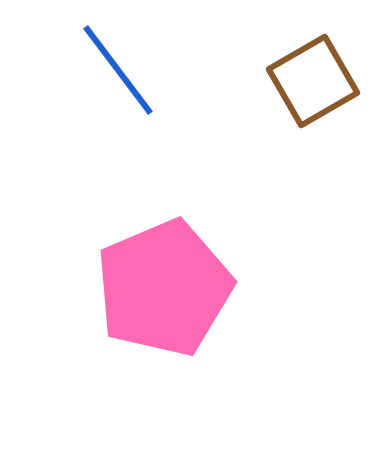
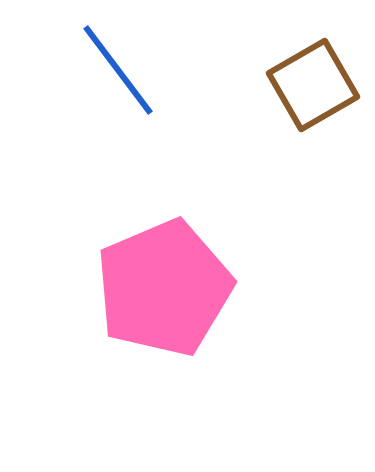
brown square: moved 4 px down
